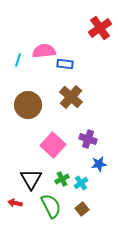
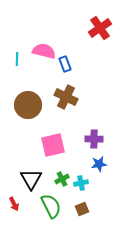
pink semicircle: rotated 20 degrees clockwise
cyan line: moved 1 px left, 1 px up; rotated 16 degrees counterclockwise
blue rectangle: rotated 63 degrees clockwise
brown cross: moved 5 px left; rotated 15 degrees counterclockwise
purple cross: moved 6 px right; rotated 18 degrees counterclockwise
pink square: rotated 35 degrees clockwise
cyan cross: rotated 24 degrees clockwise
red arrow: moved 1 px left, 1 px down; rotated 128 degrees counterclockwise
brown square: rotated 16 degrees clockwise
